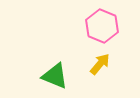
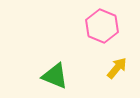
yellow arrow: moved 17 px right, 4 px down
